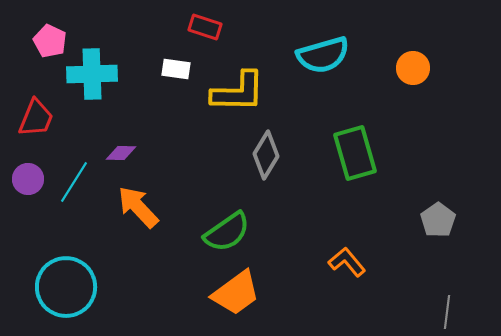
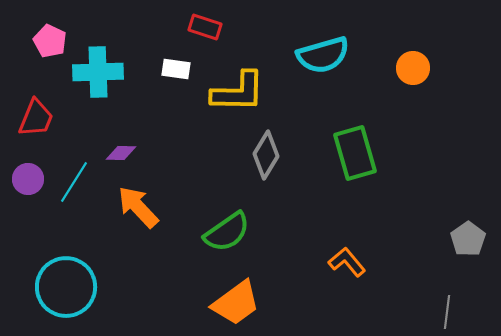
cyan cross: moved 6 px right, 2 px up
gray pentagon: moved 30 px right, 19 px down
orange trapezoid: moved 10 px down
